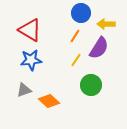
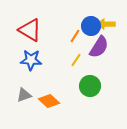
blue circle: moved 10 px right, 13 px down
purple semicircle: moved 1 px up
blue star: rotated 10 degrees clockwise
green circle: moved 1 px left, 1 px down
gray triangle: moved 5 px down
